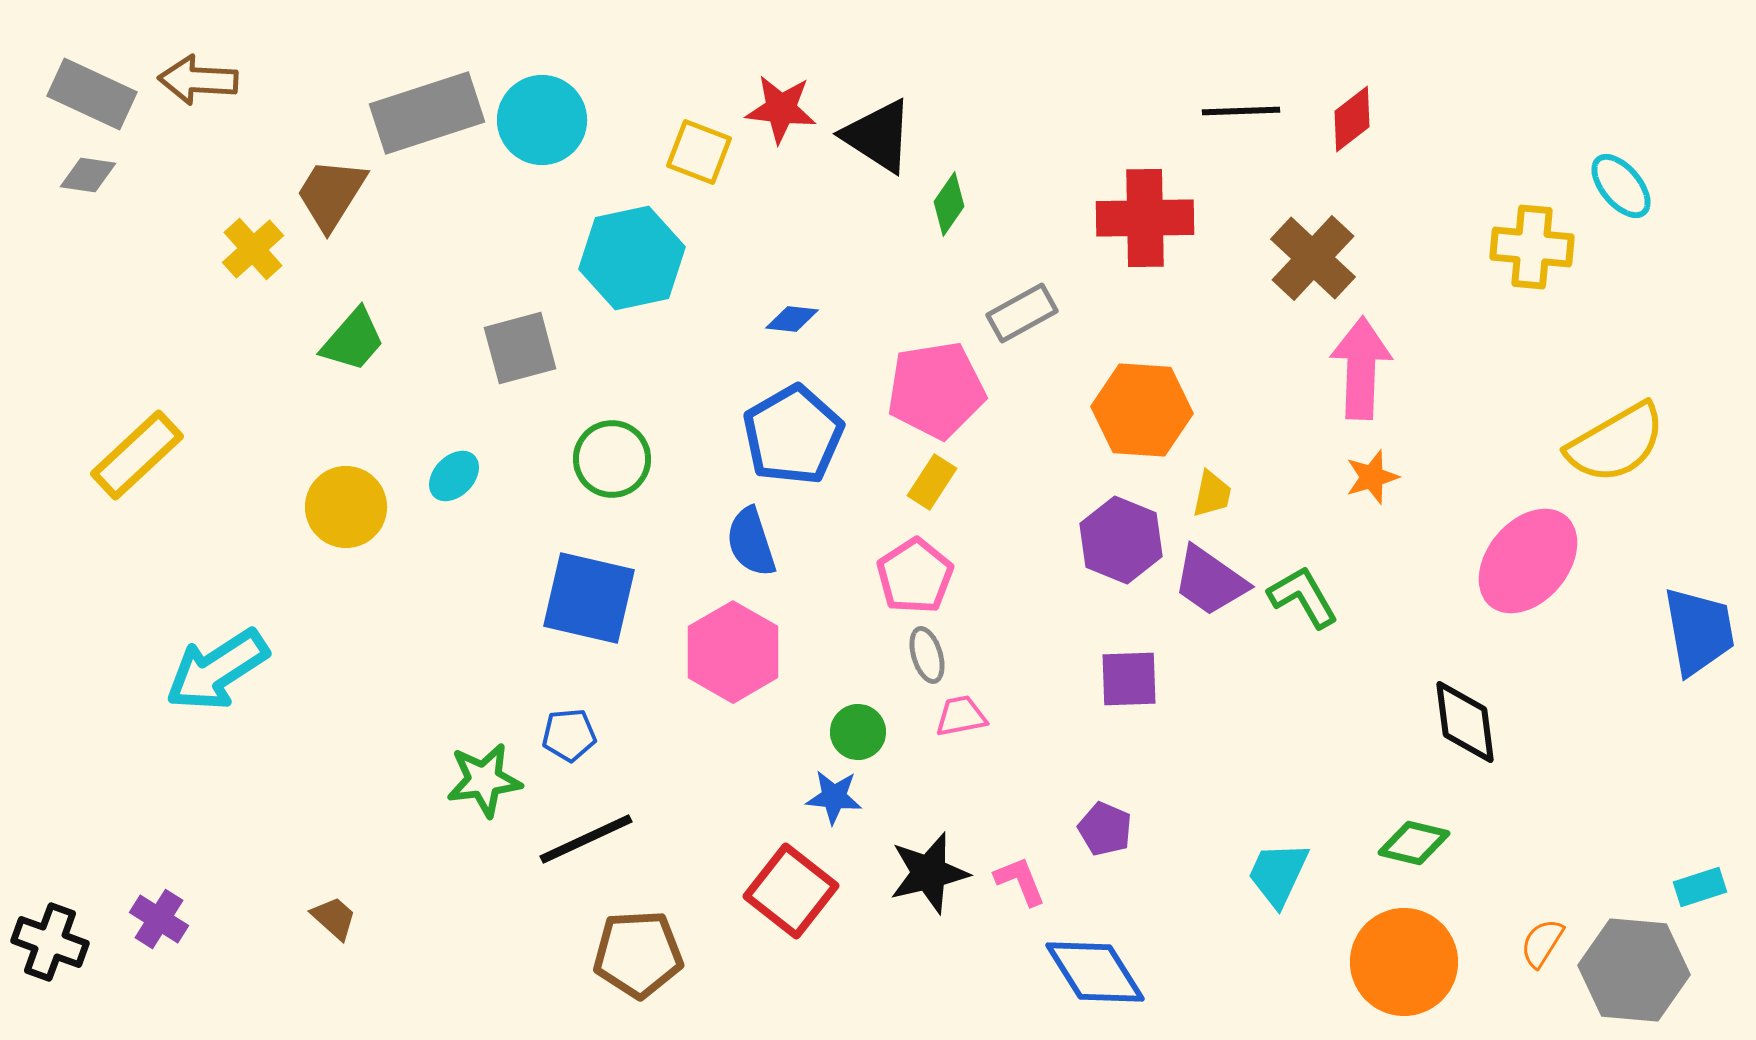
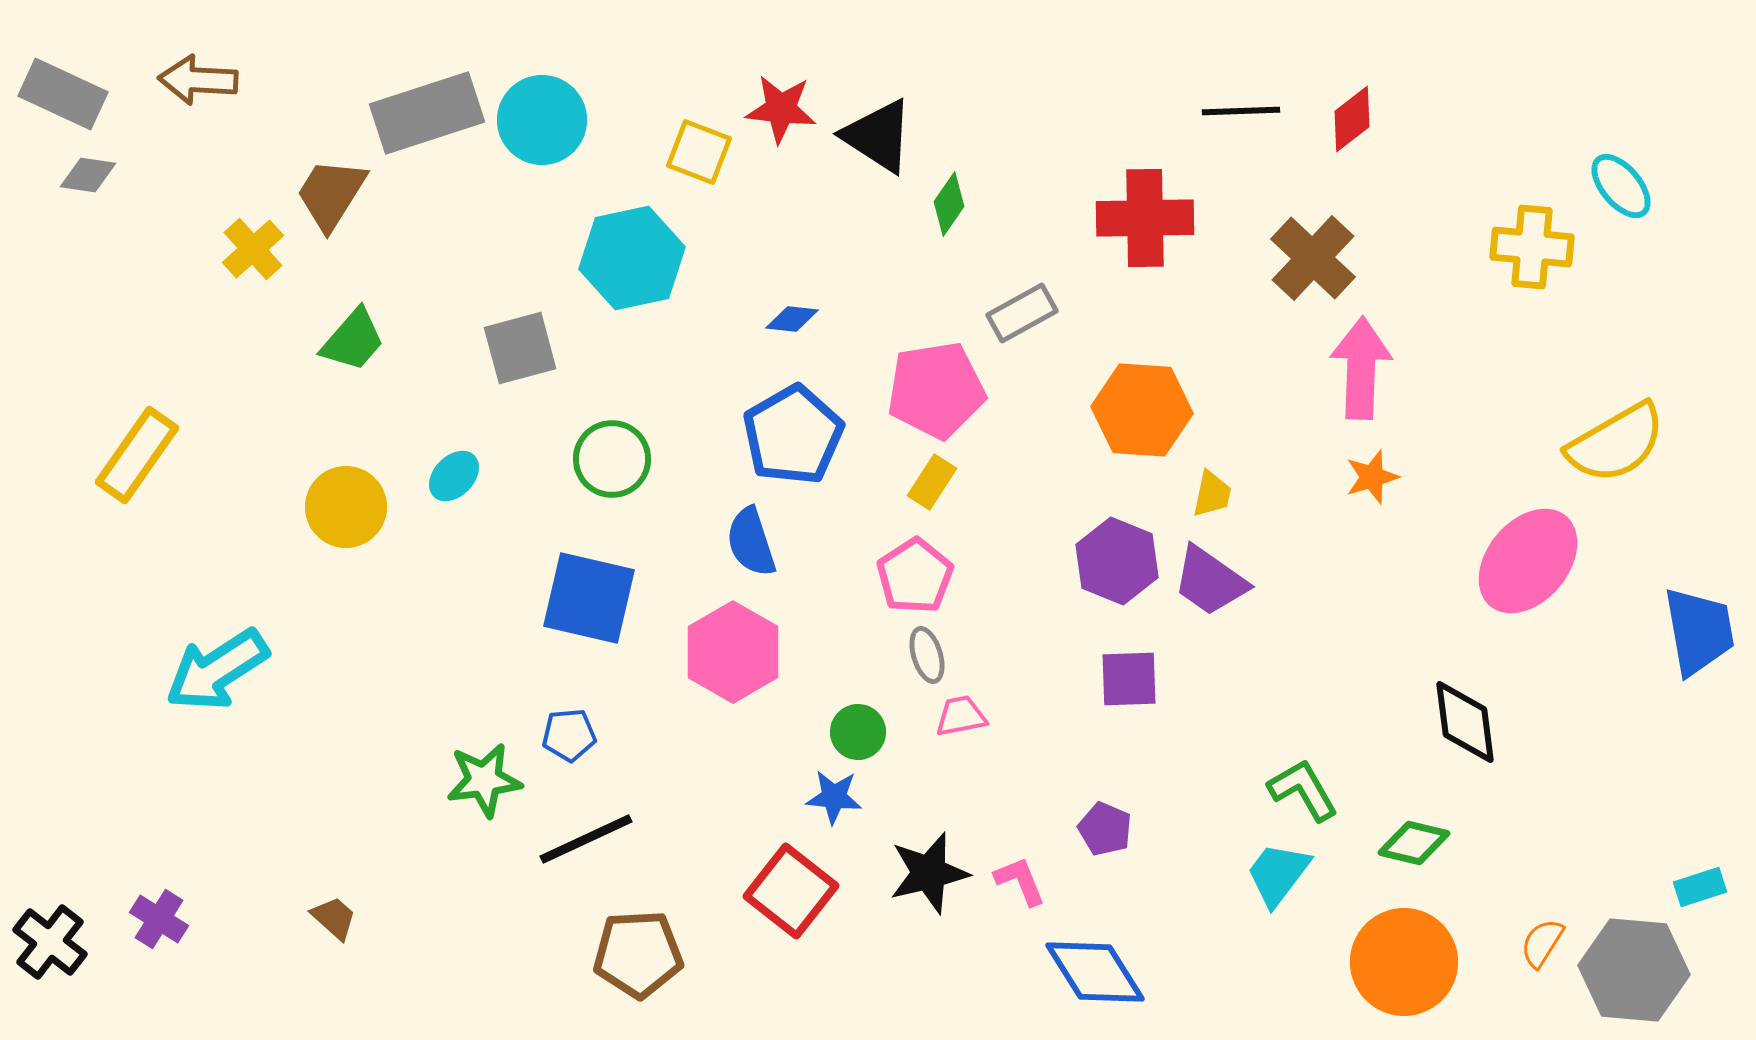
gray rectangle at (92, 94): moved 29 px left
yellow rectangle at (137, 455): rotated 12 degrees counterclockwise
purple hexagon at (1121, 540): moved 4 px left, 21 px down
green L-shape at (1303, 597): moved 193 px down
cyan trapezoid at (1278, 874): rotated 12 degrees clockwise
black cross at (50, 942): rotated 18 degrees clockwise
